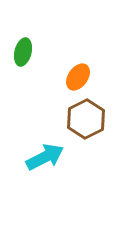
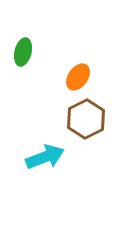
cyan arrow: rotated 6 degrees clockwise
